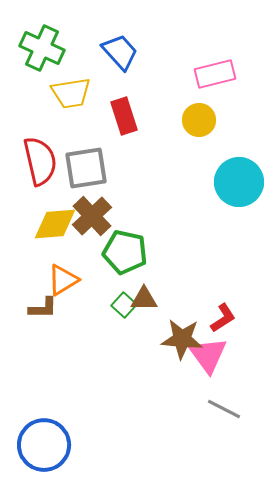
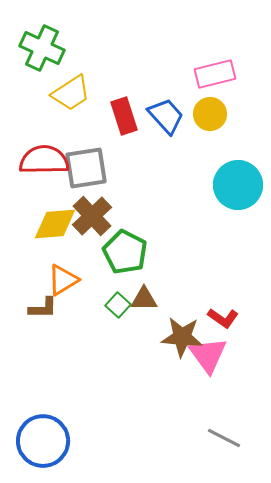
blue trapezoid: moved 46 px right, 64 px down
yellow trapezoid: rotated 24 degrees counterclockwise
yellow circle: moved 11 px right, 6 px up
red semicircle: moved 4 px right, 1 px up; rotated 78 degrees counterclockwise
cyan circle: moved 1 px left, 3 px down
green pentagon: rotated 15 degrees clockwise
green square: moved 6 px left
red L-shape: rotated 68 degrees clockwise
brown star: moved 2 px up
gray line: moved 29 px down
blue circle: moved 1 px left, 4 px up
